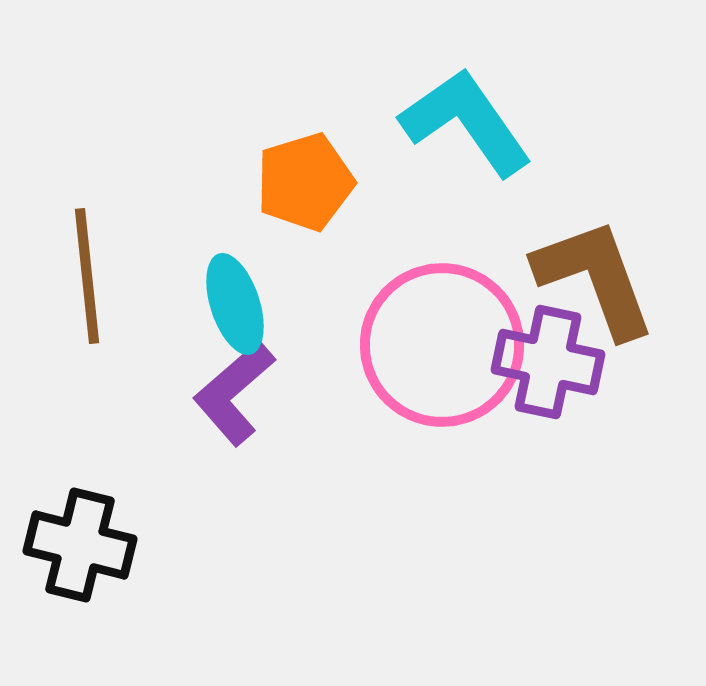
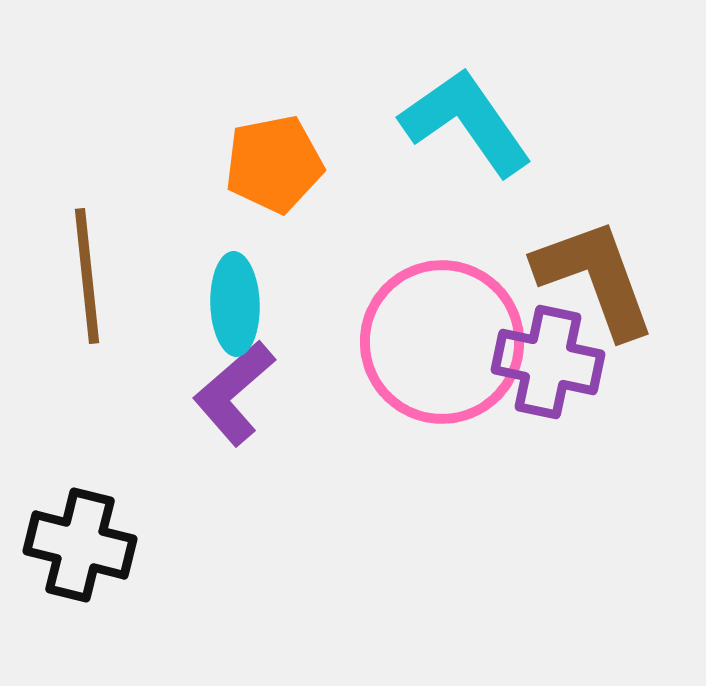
orange pentagon: moved 31 px left, 18 px up; rotated 6 degrees clockwise
cyan ellipse: rotated 16 degrees clockwise
pink circle: moved 3 px up
